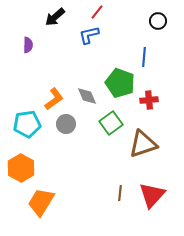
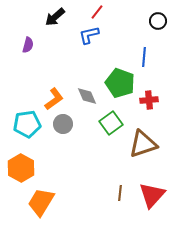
purple semicircle: rotated 14 degrees clockwise
gray circle: moved 3 px left
